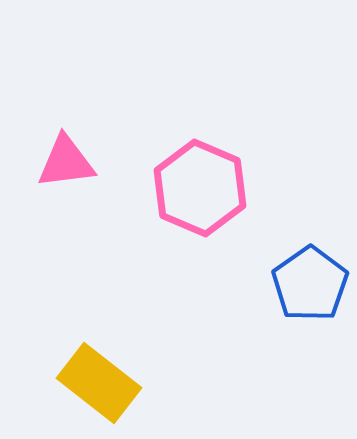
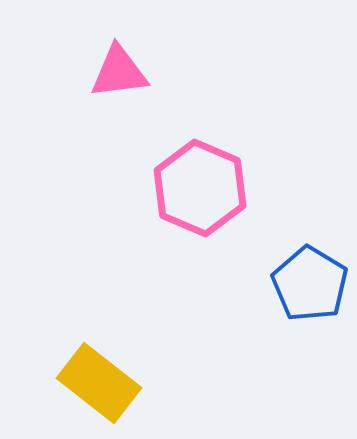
pink triangle: moved 53 px right, 90 px up
blue pentagon: rotated 6 degrees counterclockwise
